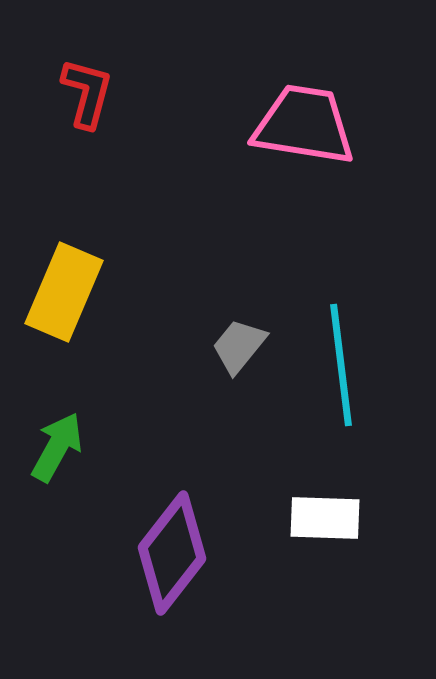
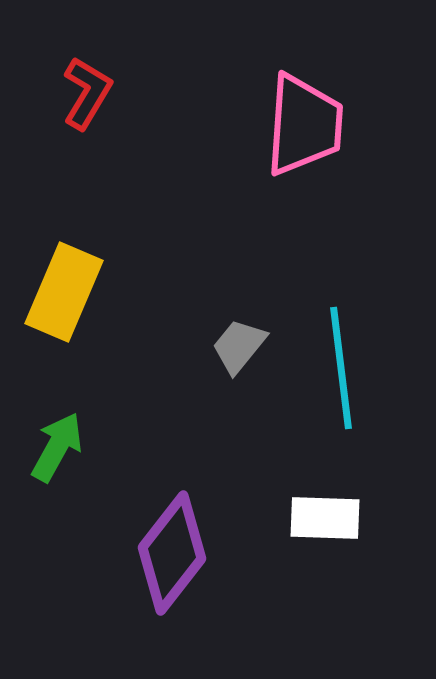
red L-shape: rotated 16 degrees clockwise
pink trapezoid: rotated 85 degrees clockwise
cyan line: moved 3 px down
